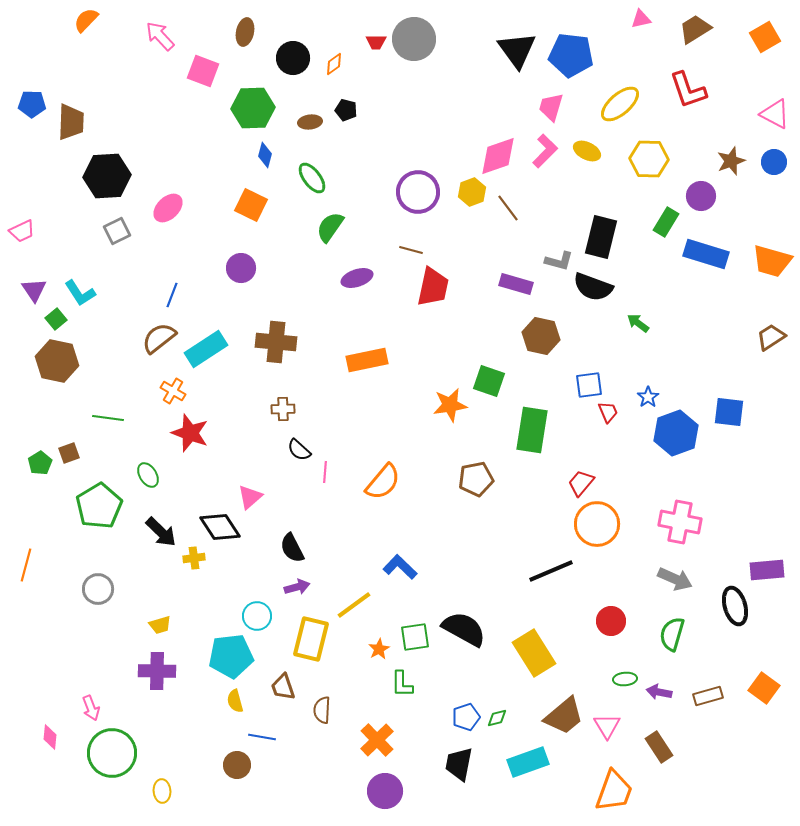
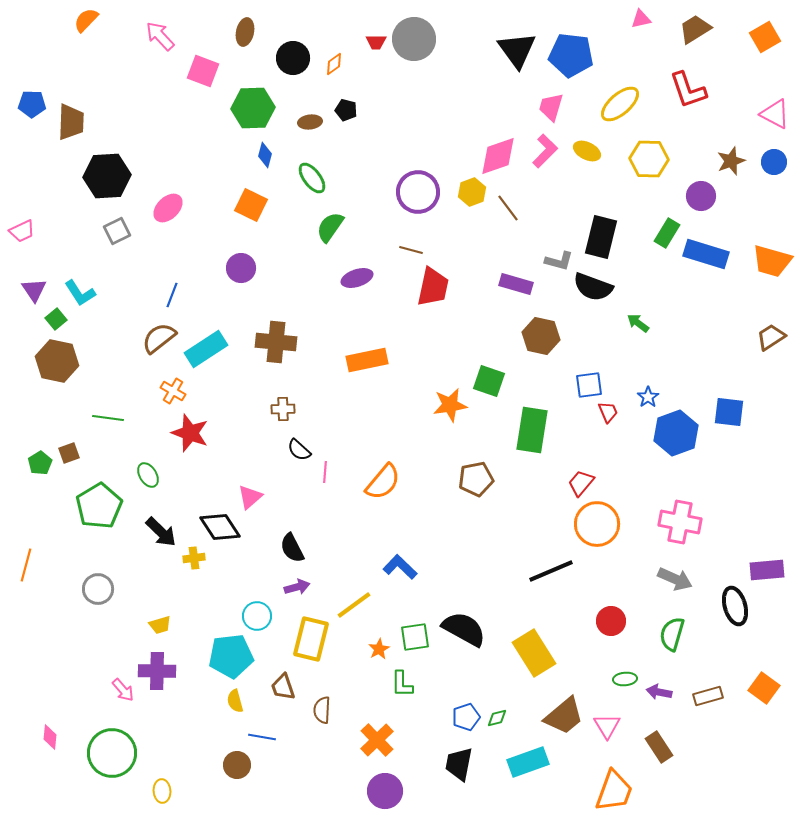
green rectangle at (666, 222): moved 1 px right, 11 px down
pink arrow at (91, 708): moved 32 px right, 18 px up; rotated 20 degrees counterclockwise
